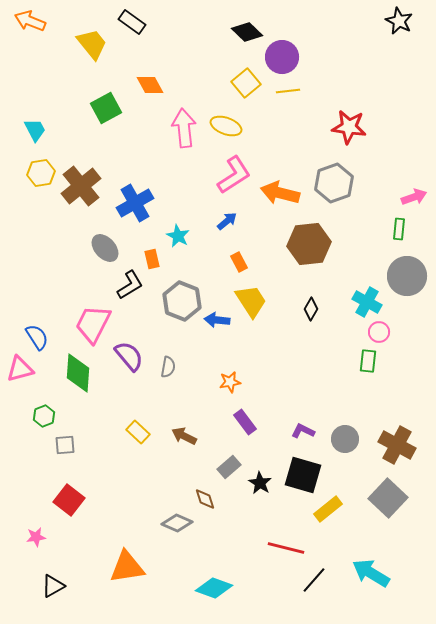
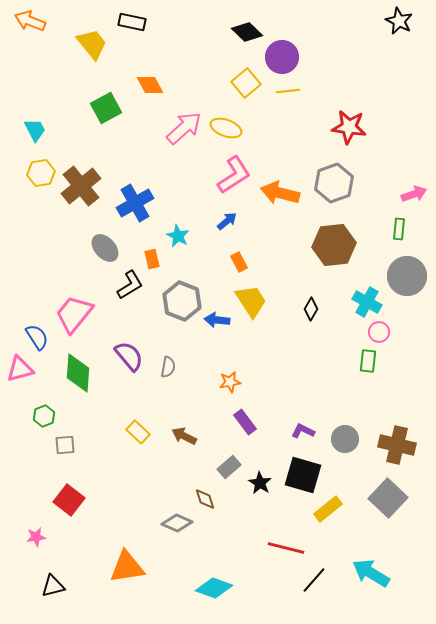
black rectangle at (132, 22): rotated 24 degrees counterclockwise
yellow ellipse at (226, 126): moved 2 px down
pink arrow at (184, 128): rotated 54 degrees clockwise
pink arrow at (414, 197): moved 3 px up
brown hexagon at (309, 244): moved 25 px right, 1 px down
pink trapezoid at (93, 324): moved 19 px left, 10 px up; rotated 12 degrees clockwise
brown cross at (397, 445): rotated 15 degrees counterclockwise
black triangle at (53, 586): rotated 15 degrees clockwise
